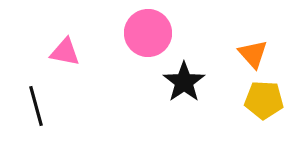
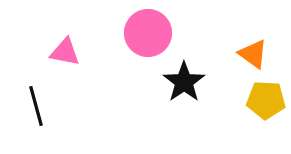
orange triangle: rotated 12 degrees counterclockwise
yellow pentagon: moved 2 px right
